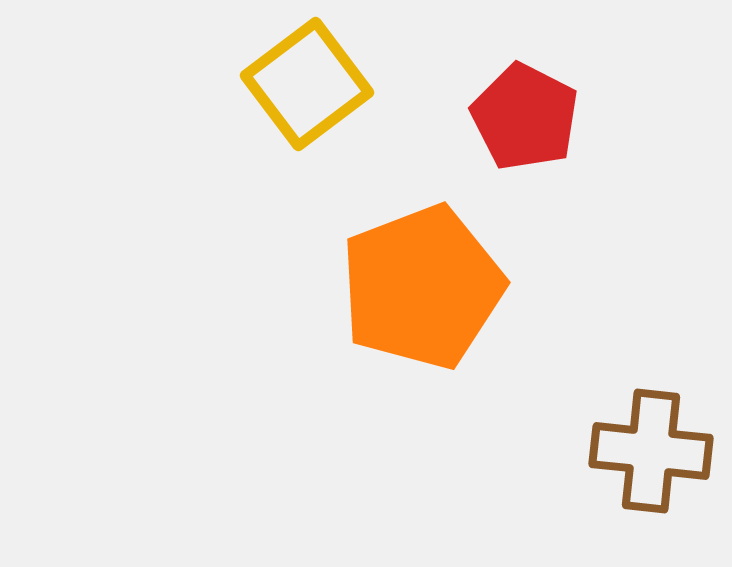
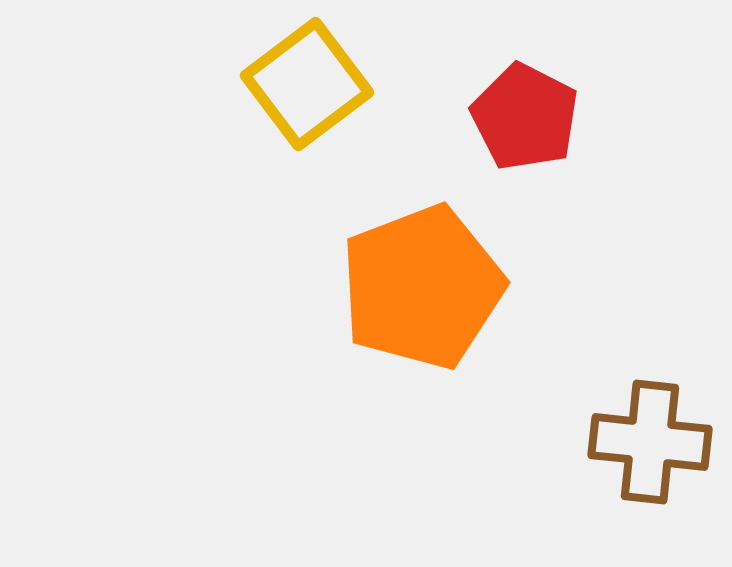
brown cross: moved 1 px left, 9 px up
